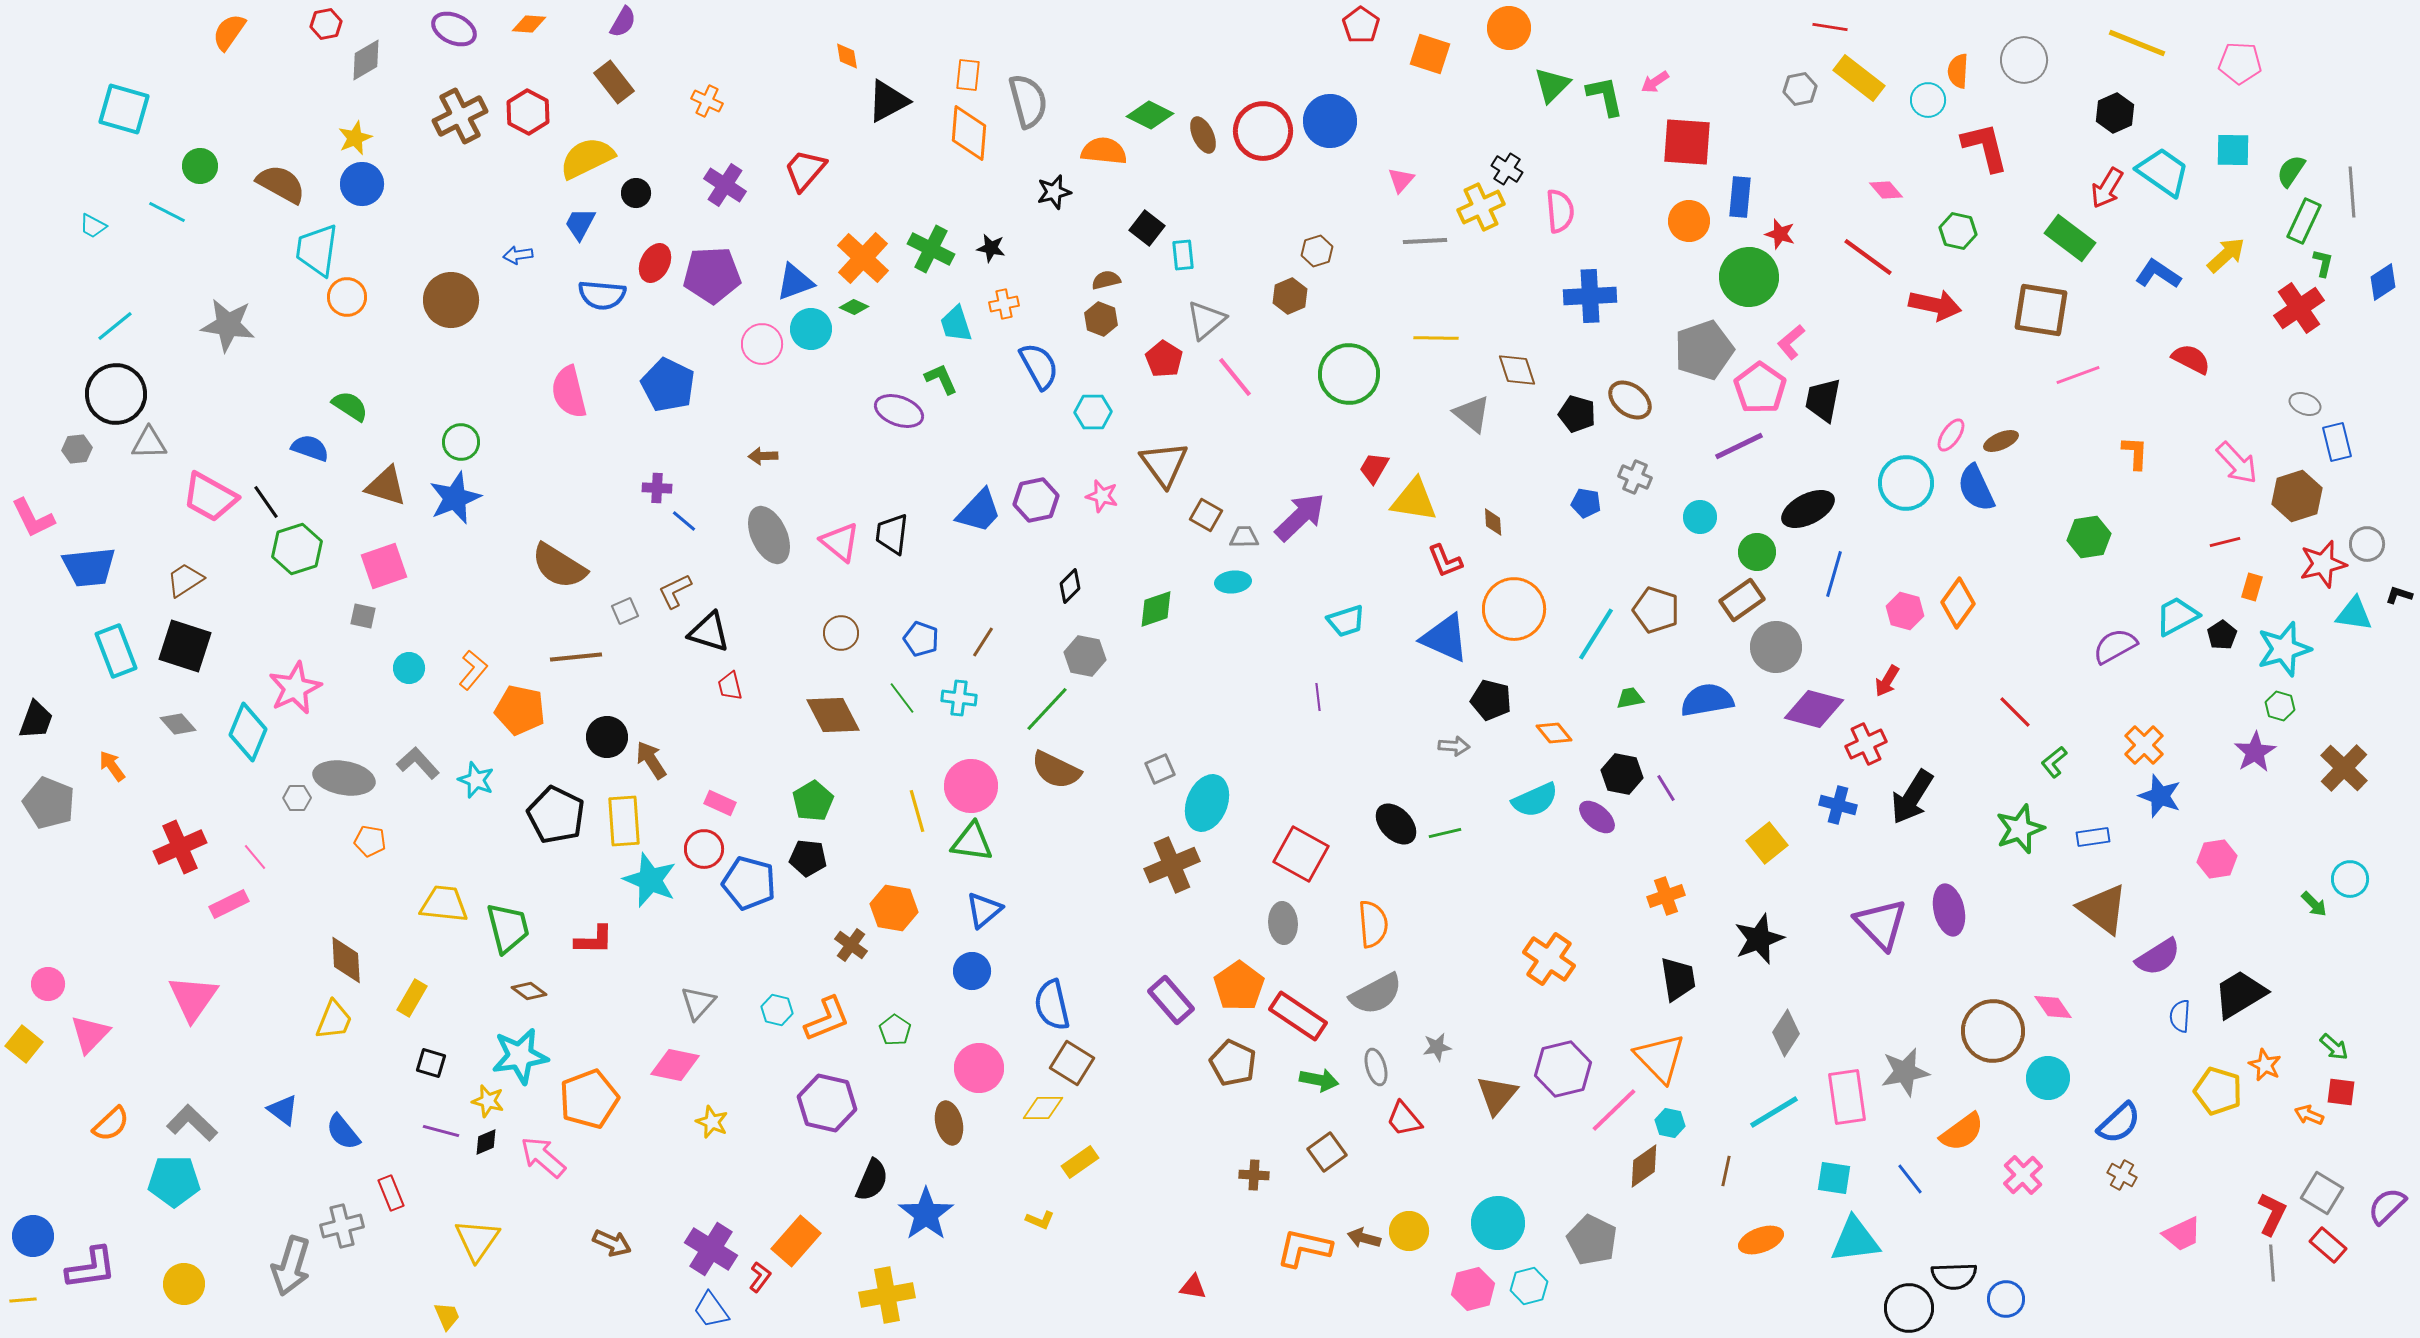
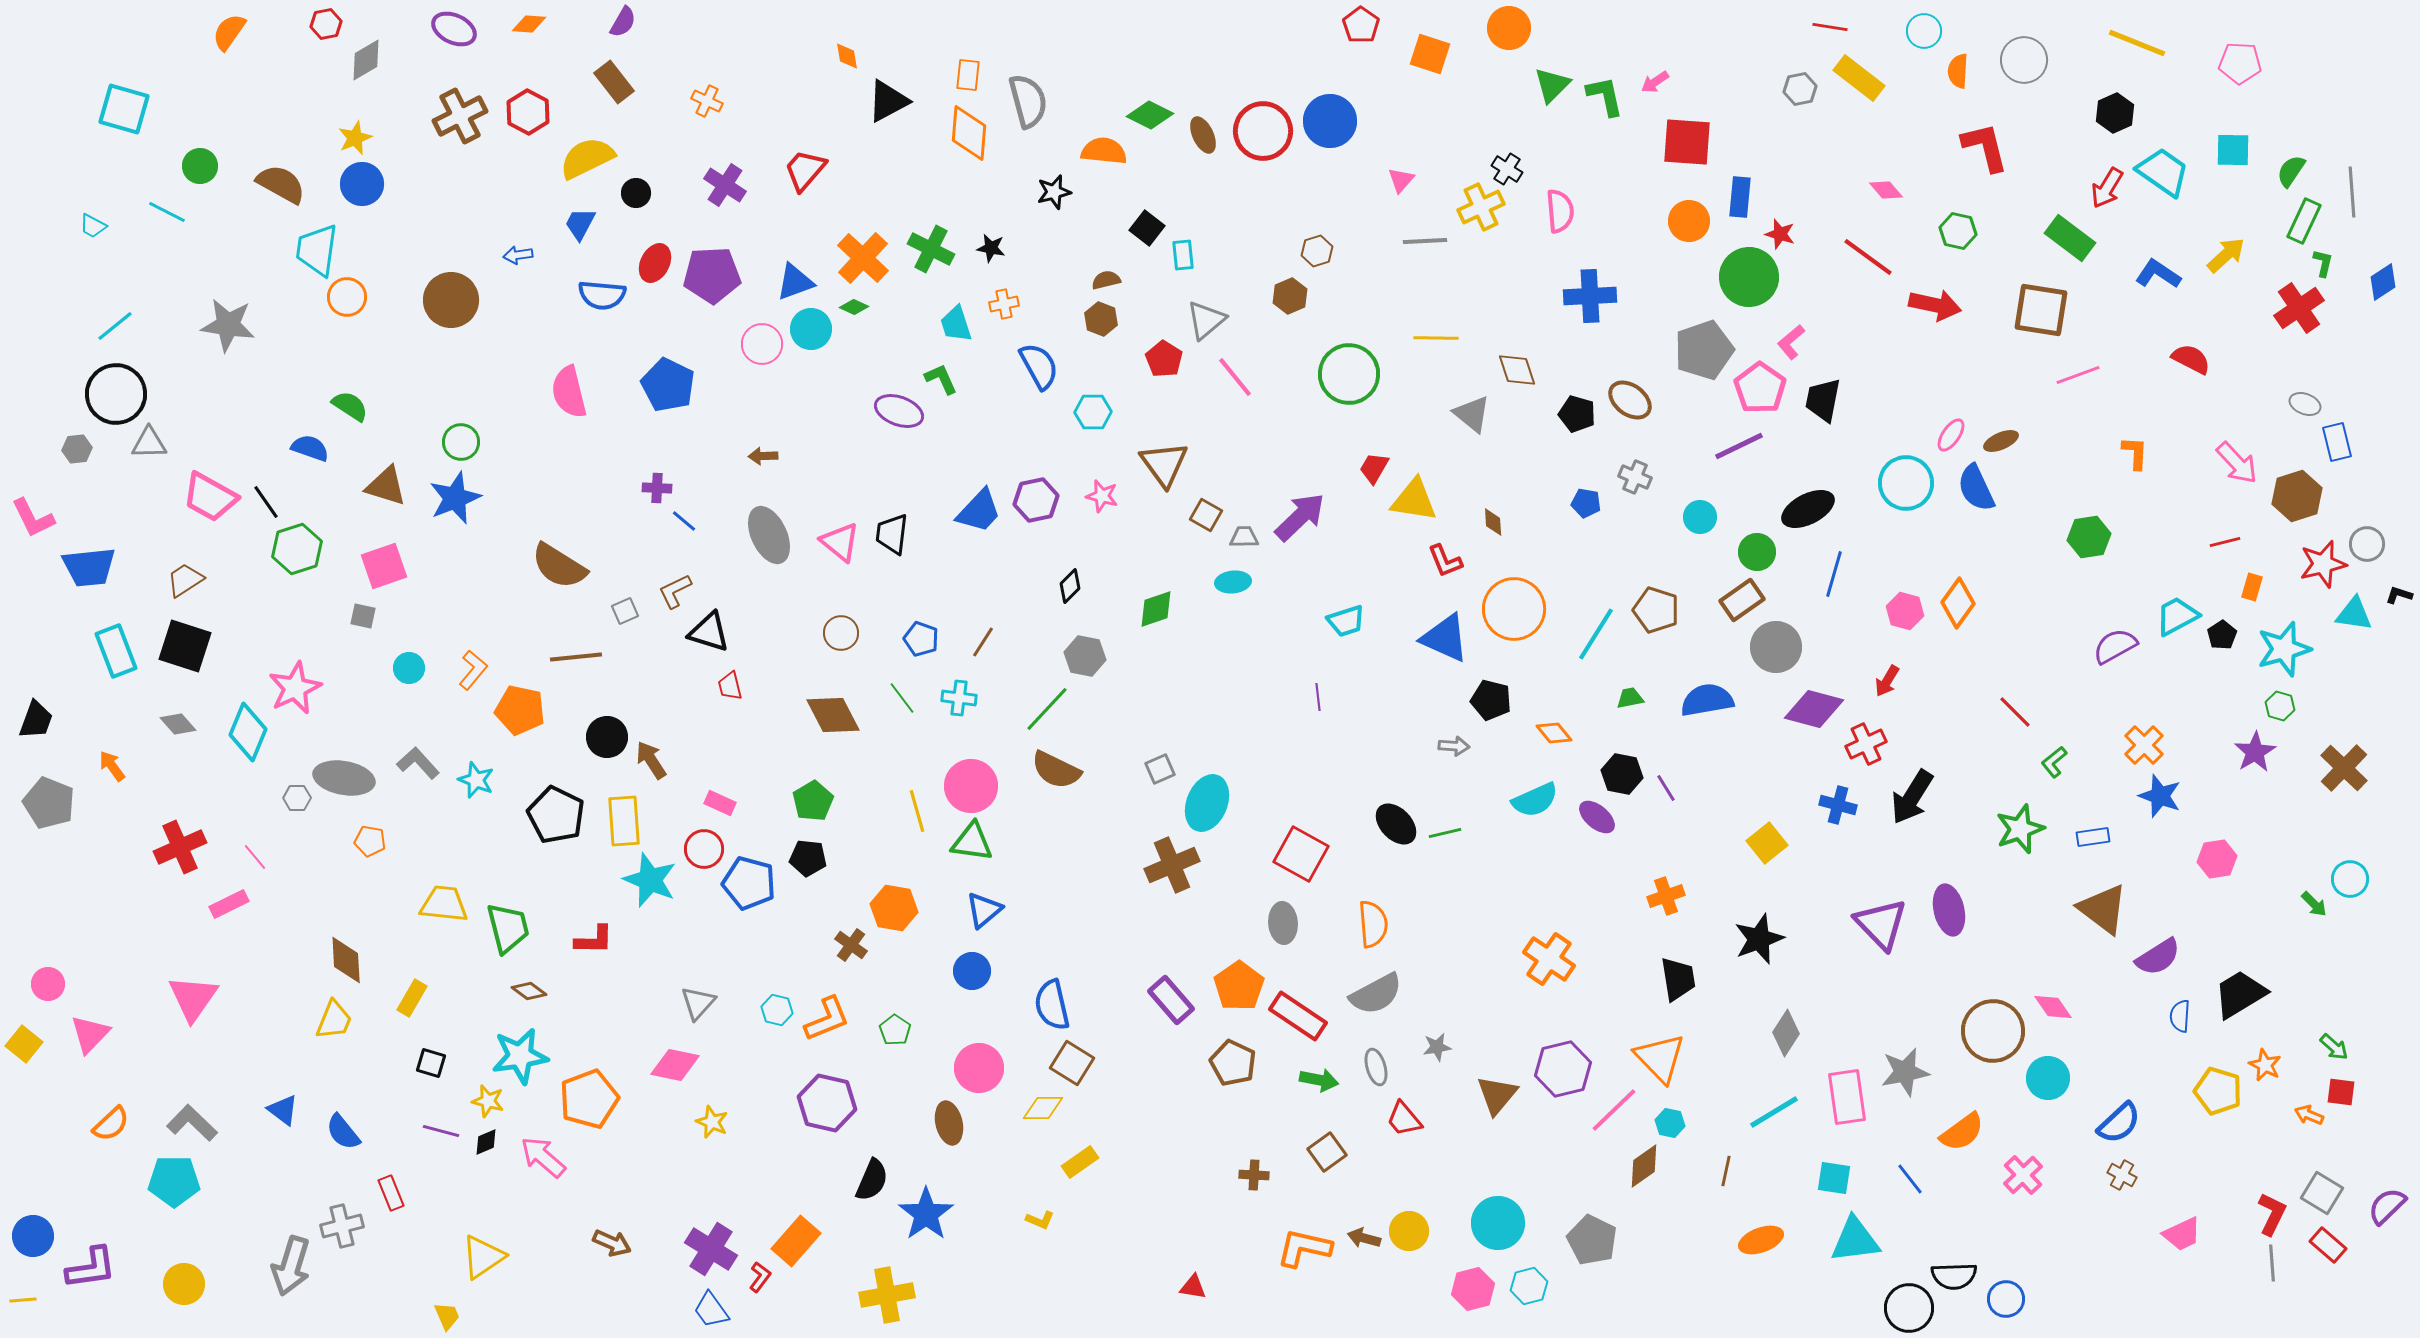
cyan circle at (1928, 100): moved 4 px left, 69 px up
yellow triangle at (477, 1240): moved 6 px right, 17 px down; rotated 21 degrees clockwise
